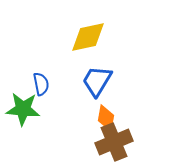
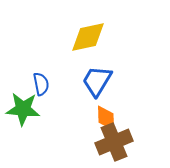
orange diamond: rotated 12 degrees counterclockwise
